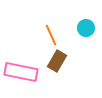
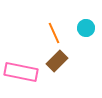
orange line: moved 3 px right, 2 px up
brown rectangle: rotated 15 degrees clockwise
